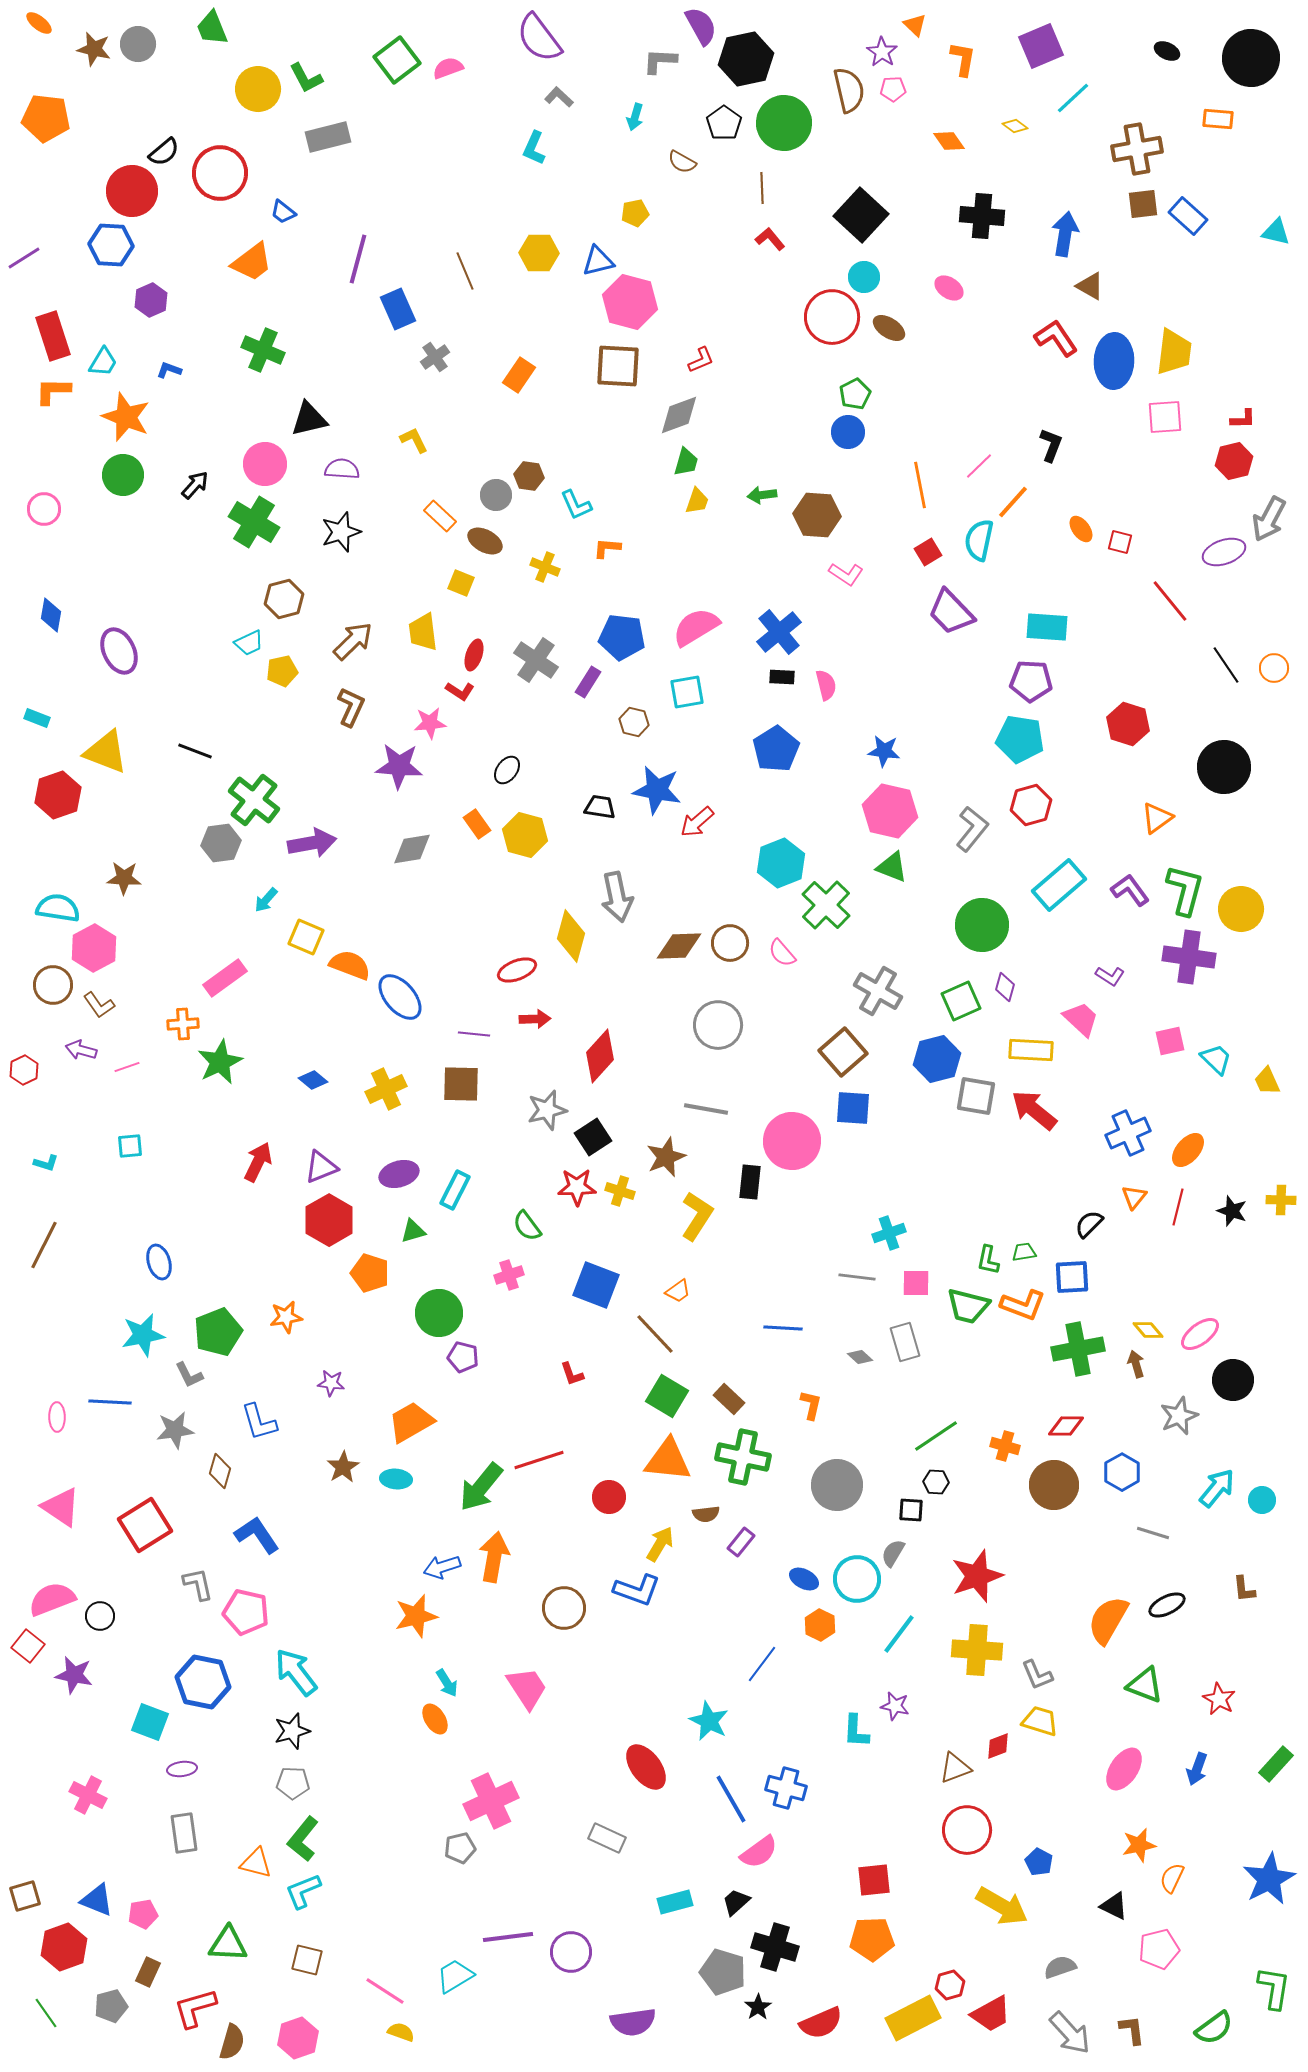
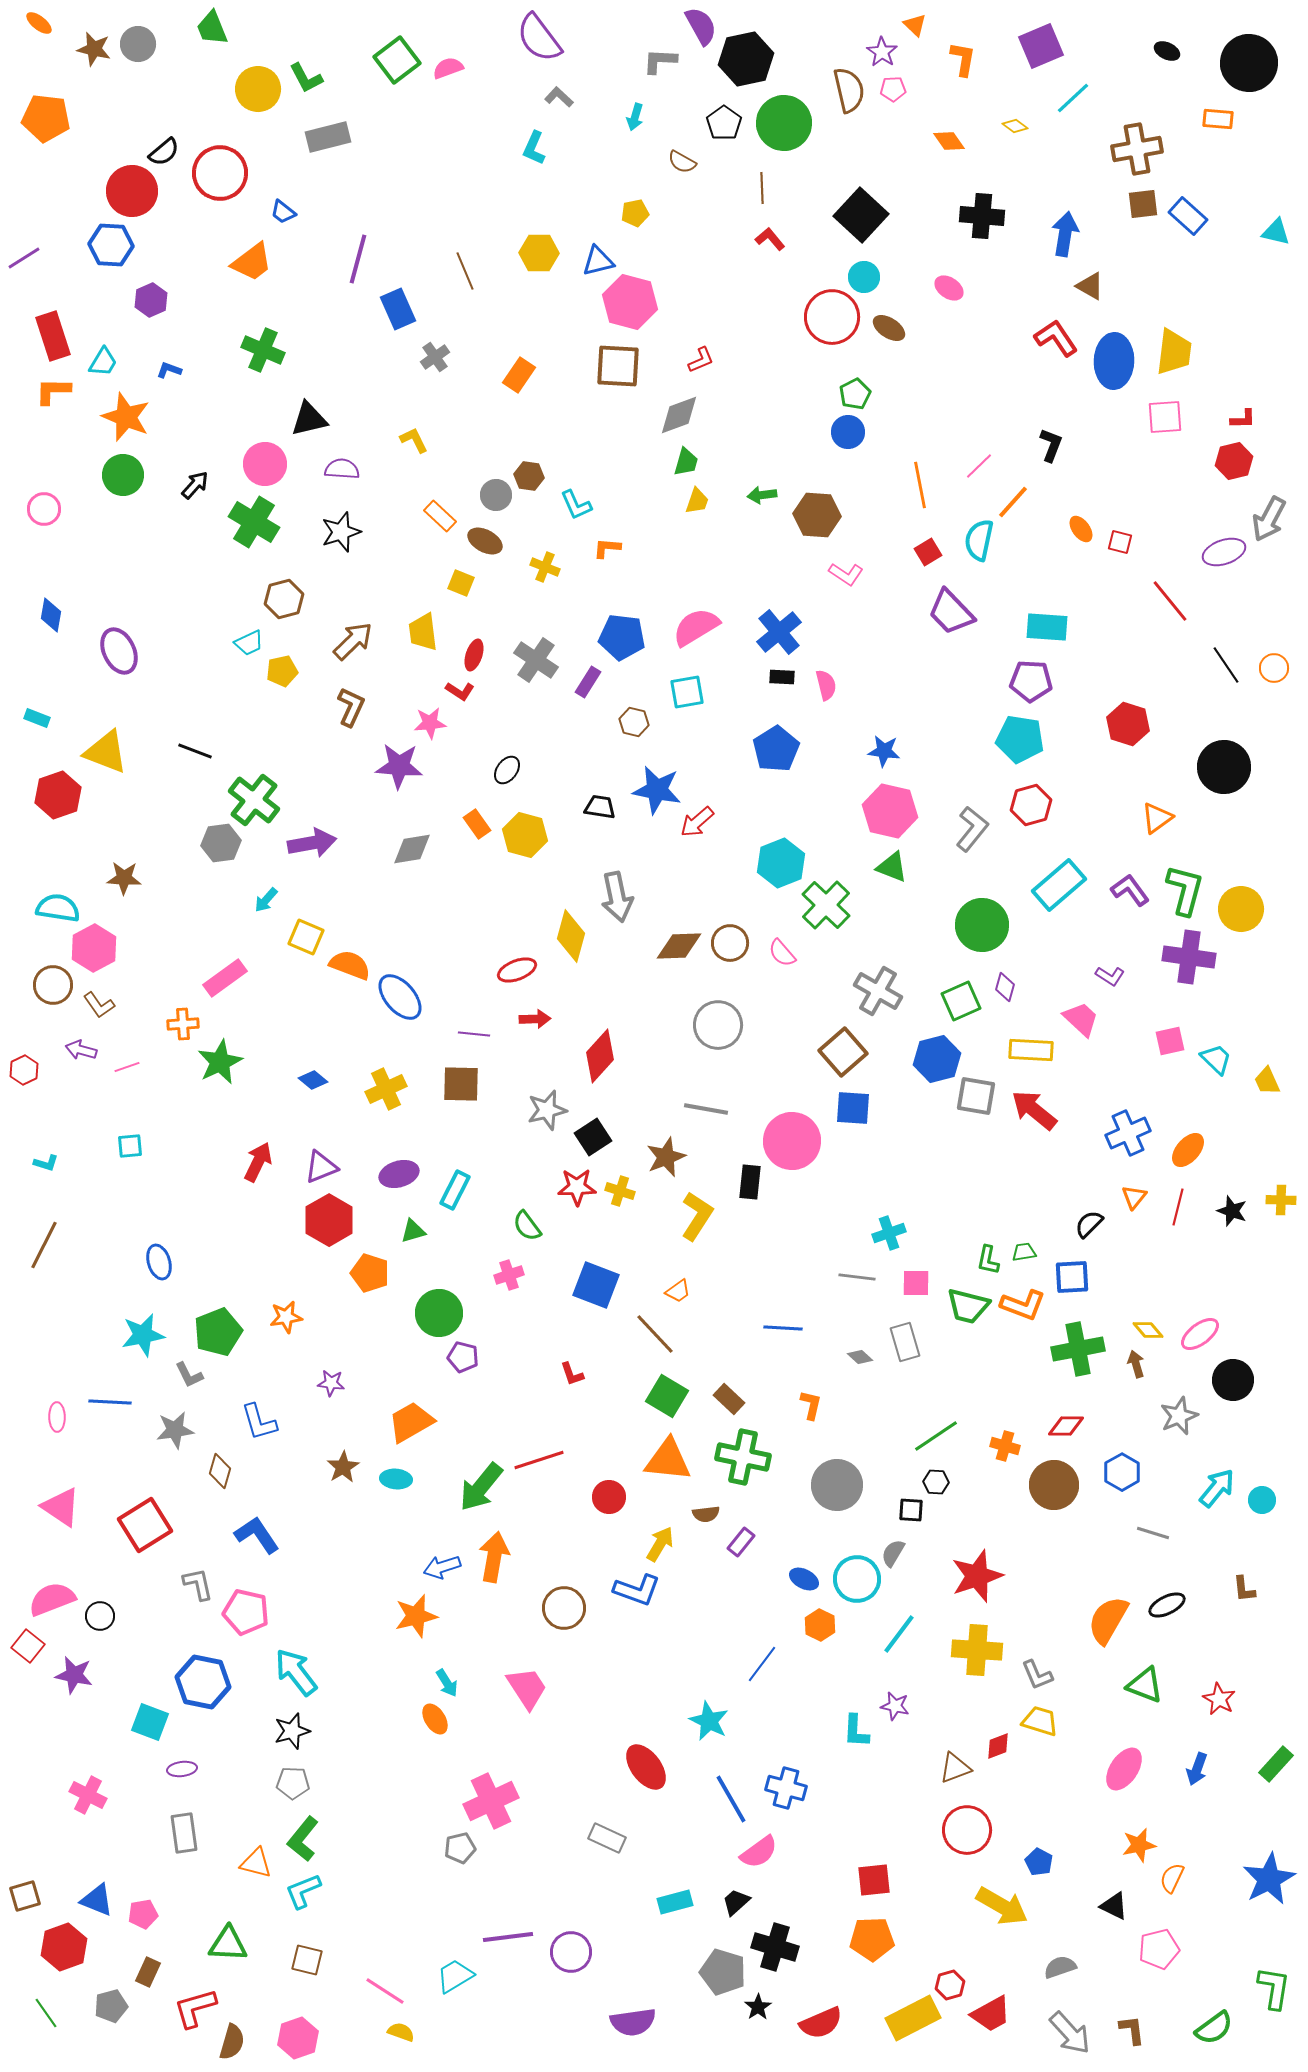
black circle at (1251, 58): moved 2 px left, 5 px down
